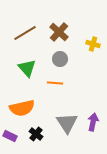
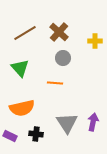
yellow cross: moved 2 px right, 3 px up; rotated 16 degrees counterclockwise
gray circle: moved 3 px right, 1 px up
green triangle: moved 7 px left
black cross: rotated 32 degrees counterclockwise
